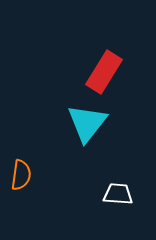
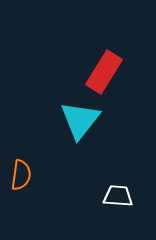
cyan triangle: moved 7 px left, 3 px up
white trapezoid: moved 2 px down
